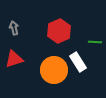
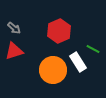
gray arrow: rotated 144 degrees clockwise
green line: moved 2 px left, 7 px down; rotated 24 degrees clockwise
red triangle: moved 8 px up
orange circle: moved 1 px left
